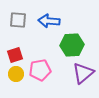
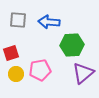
blue arrow: moved 1 px down
red square: moved 4 px left, 2 px up
